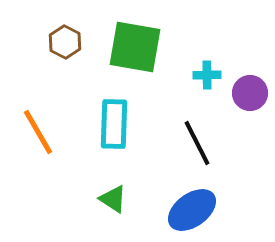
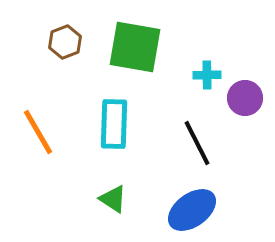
brown hexagon: rotated 12 degrees clockwise
purple circle: moved 5 px left, 5 px down
